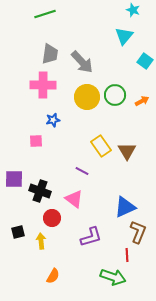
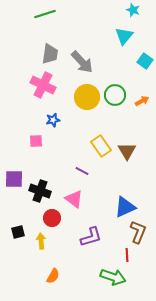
pink cross: rotated 25 degrees clockwise
